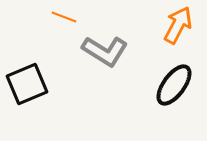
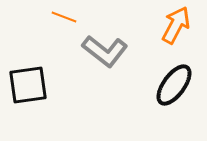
orange arrow: moved 2 px left
gray L-shape: rotated 6 degrees clockwise
black square: moved 1 px right, 1 px down; rotated 15 degrees clockwise
